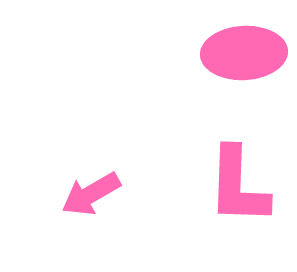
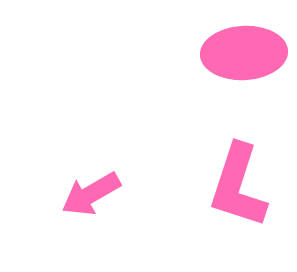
pink L-shape: rotated 16 degrees clockwise
